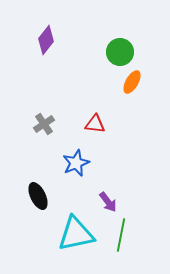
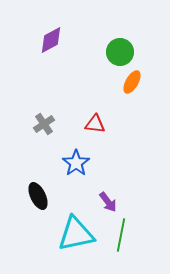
purple diamond: moved 5 px right; rotated 24 degrees clockwise
blue star: rotated 12 degrees counterclockwise
